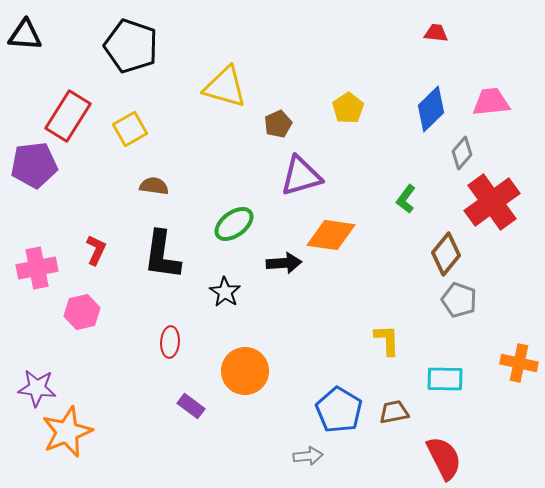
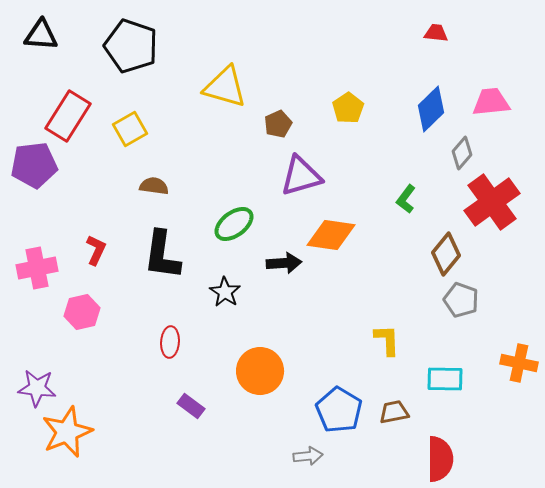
black triangle: moved 16 px right
gray pentagon: moved 2 px right
orange circle: moved 15 px right
red semicircle: moved 4 px left, 1 px down; rotated 27 degrees clockwise
